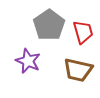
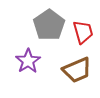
purple star: rotated 15 degrees clockwise
brown trapezoid: moved 1 px left; rotated 36 degrees counterclockwise
